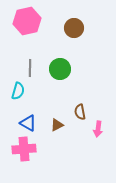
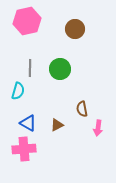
brown circle: moved 1 px right, 1 px down
brown semicircle: moved 2 px right, 3 px up
pink arrow: moved 1 px up
